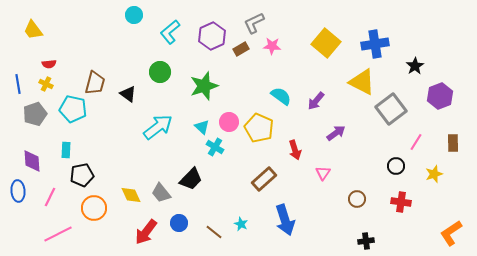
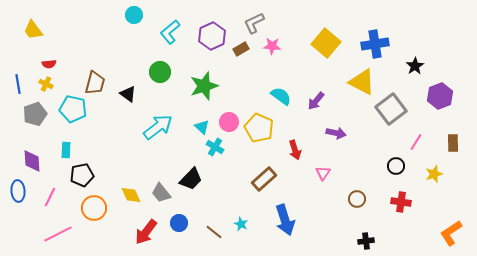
purple arrow at (336, 133): rotated 48 degrees clockwise
